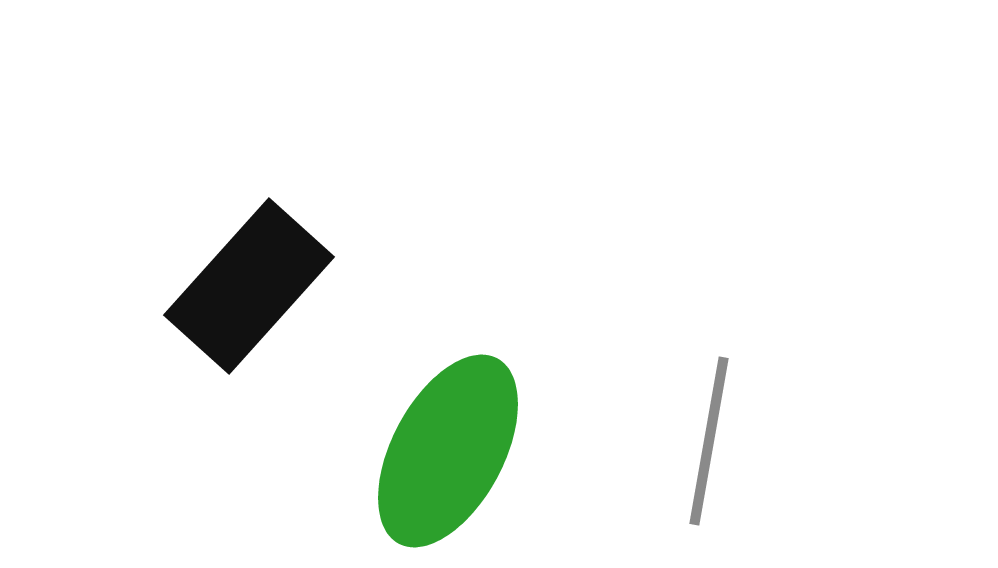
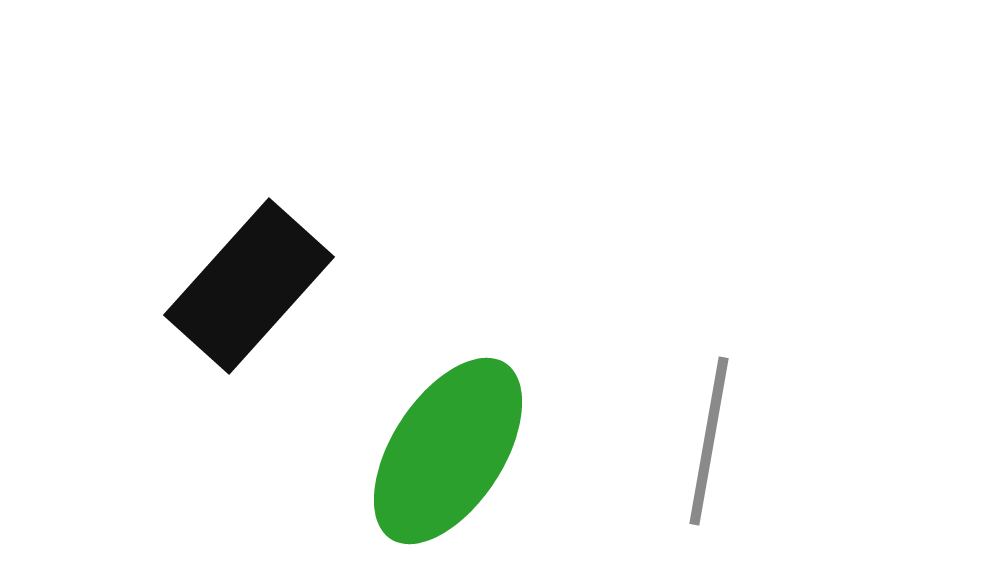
green ellipse: rotated 5 degrees clockwise
